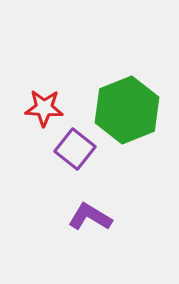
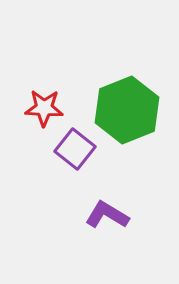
purple L-shape: moved 17 px right, 2 px up
